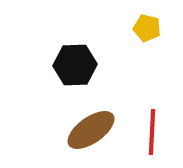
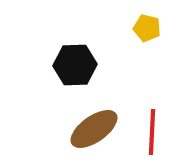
brown ellipse: moved 3 px right, 1 px up
